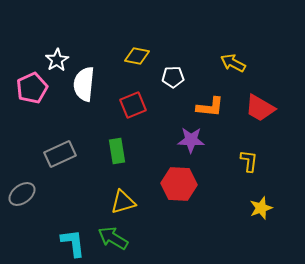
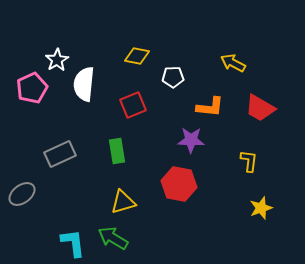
red hexagon: rotated 8 degrees clockwise
